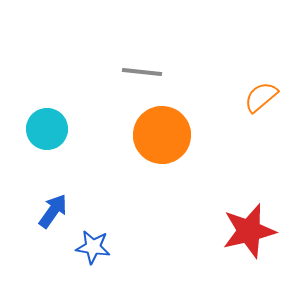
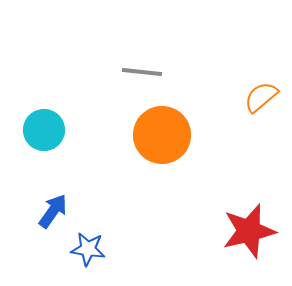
cyan circle: moved 3 px left, 1 px down
blue star: moved 5 px left, 2 px down
